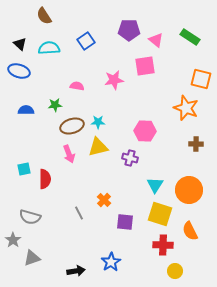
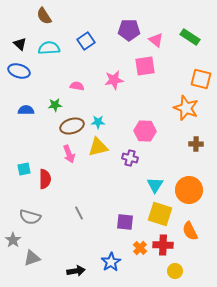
orange cross: moved 36 px right, 48 px down
